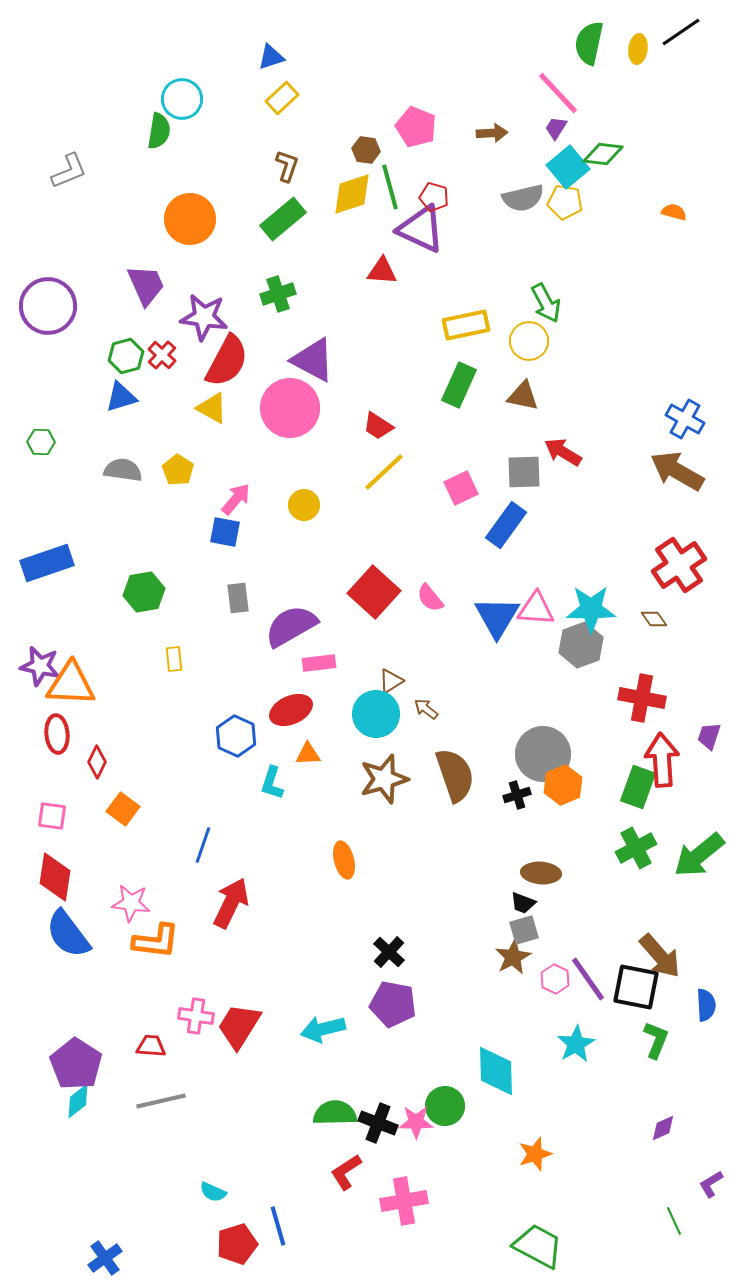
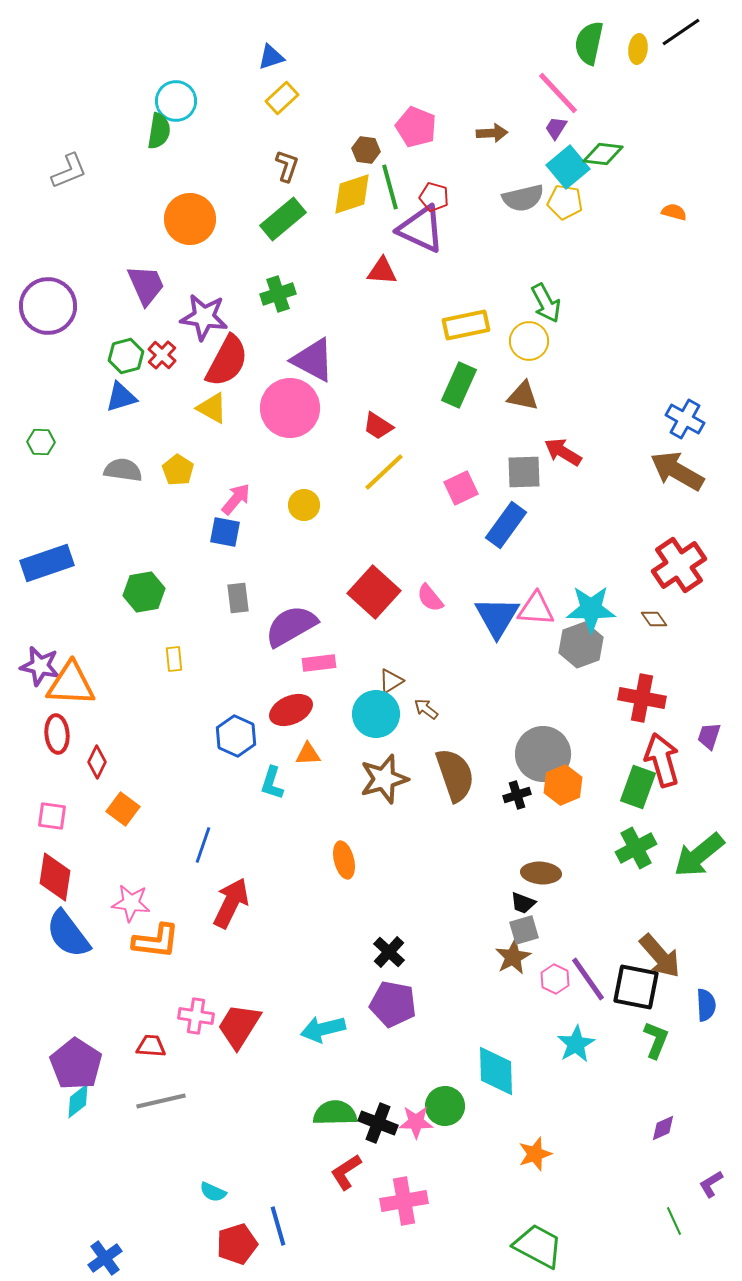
cyan circle at (182, 99): moved 6 px left, 2 px down
red arrow at (662, 760): rotated 12 degrees counterclockwise
